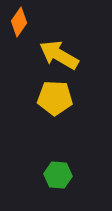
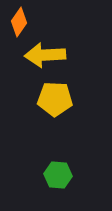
yellow arrow: moved 14 px left; rotated 33 degrees counterclockwise
yellow pentagon: moved 1 px down
